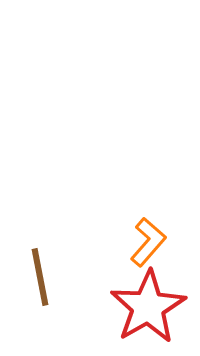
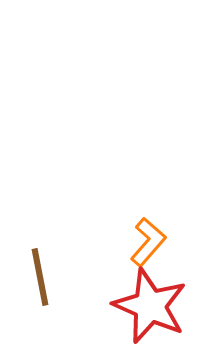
red star: moved 2 px right, 1 px up; rotated 18 degrees counterclockwise
